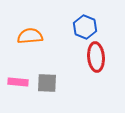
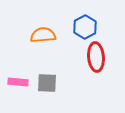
blue hexagon: rotated 10 degrees clockwise
orange semicircle: moved 13 px right, 1 px up
